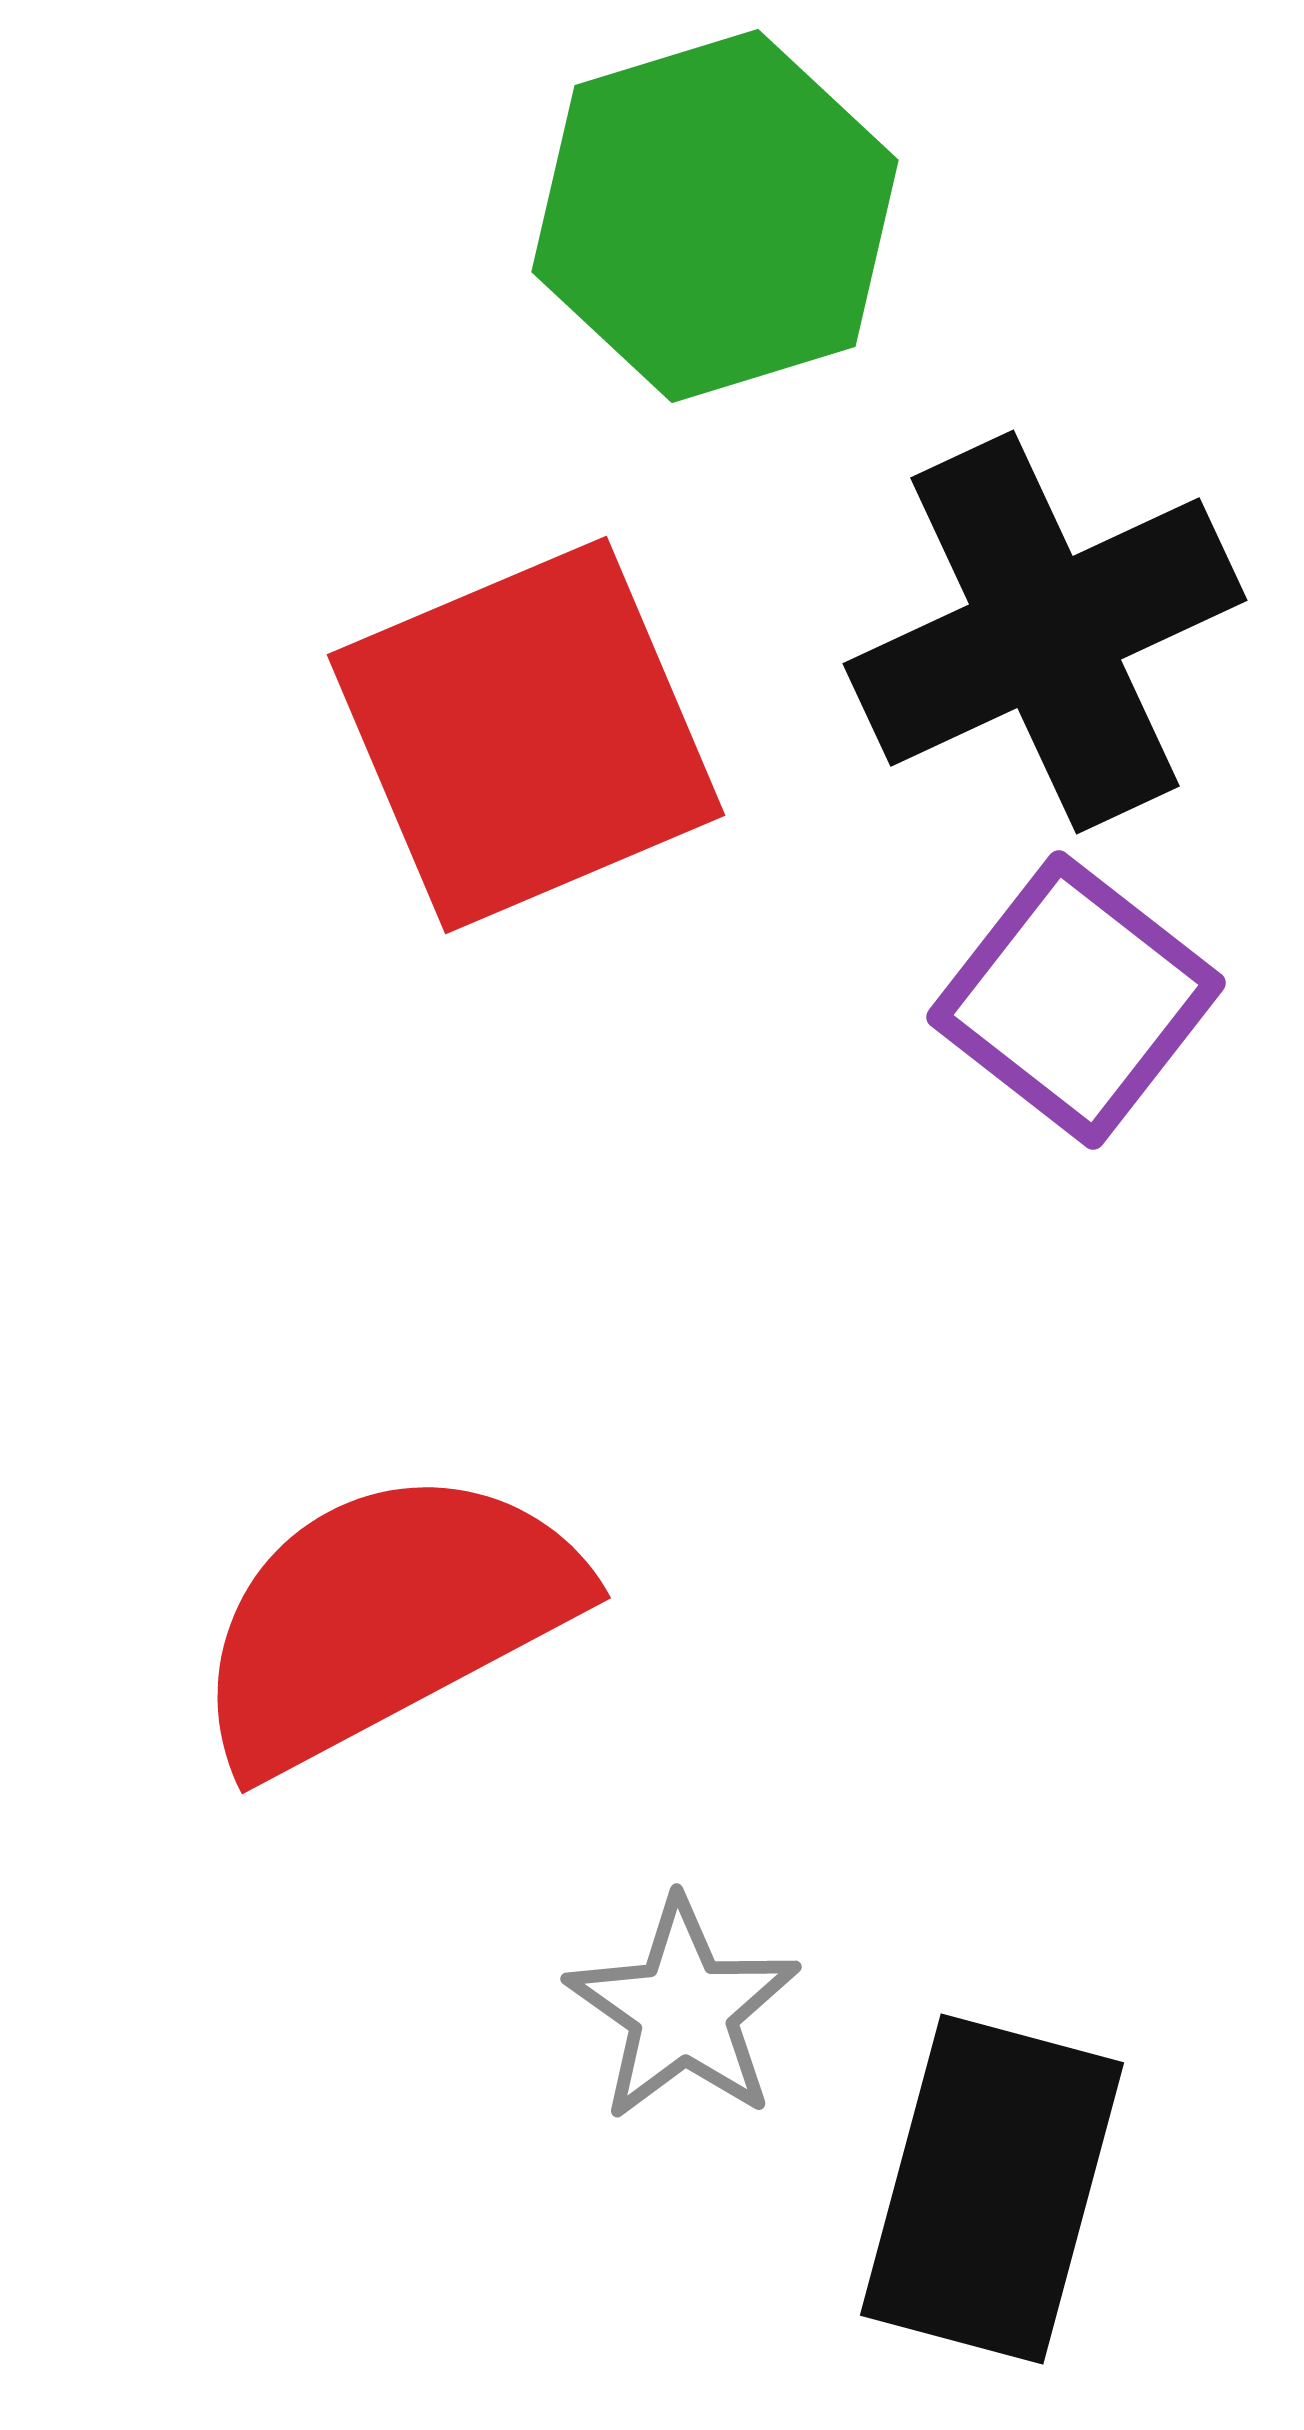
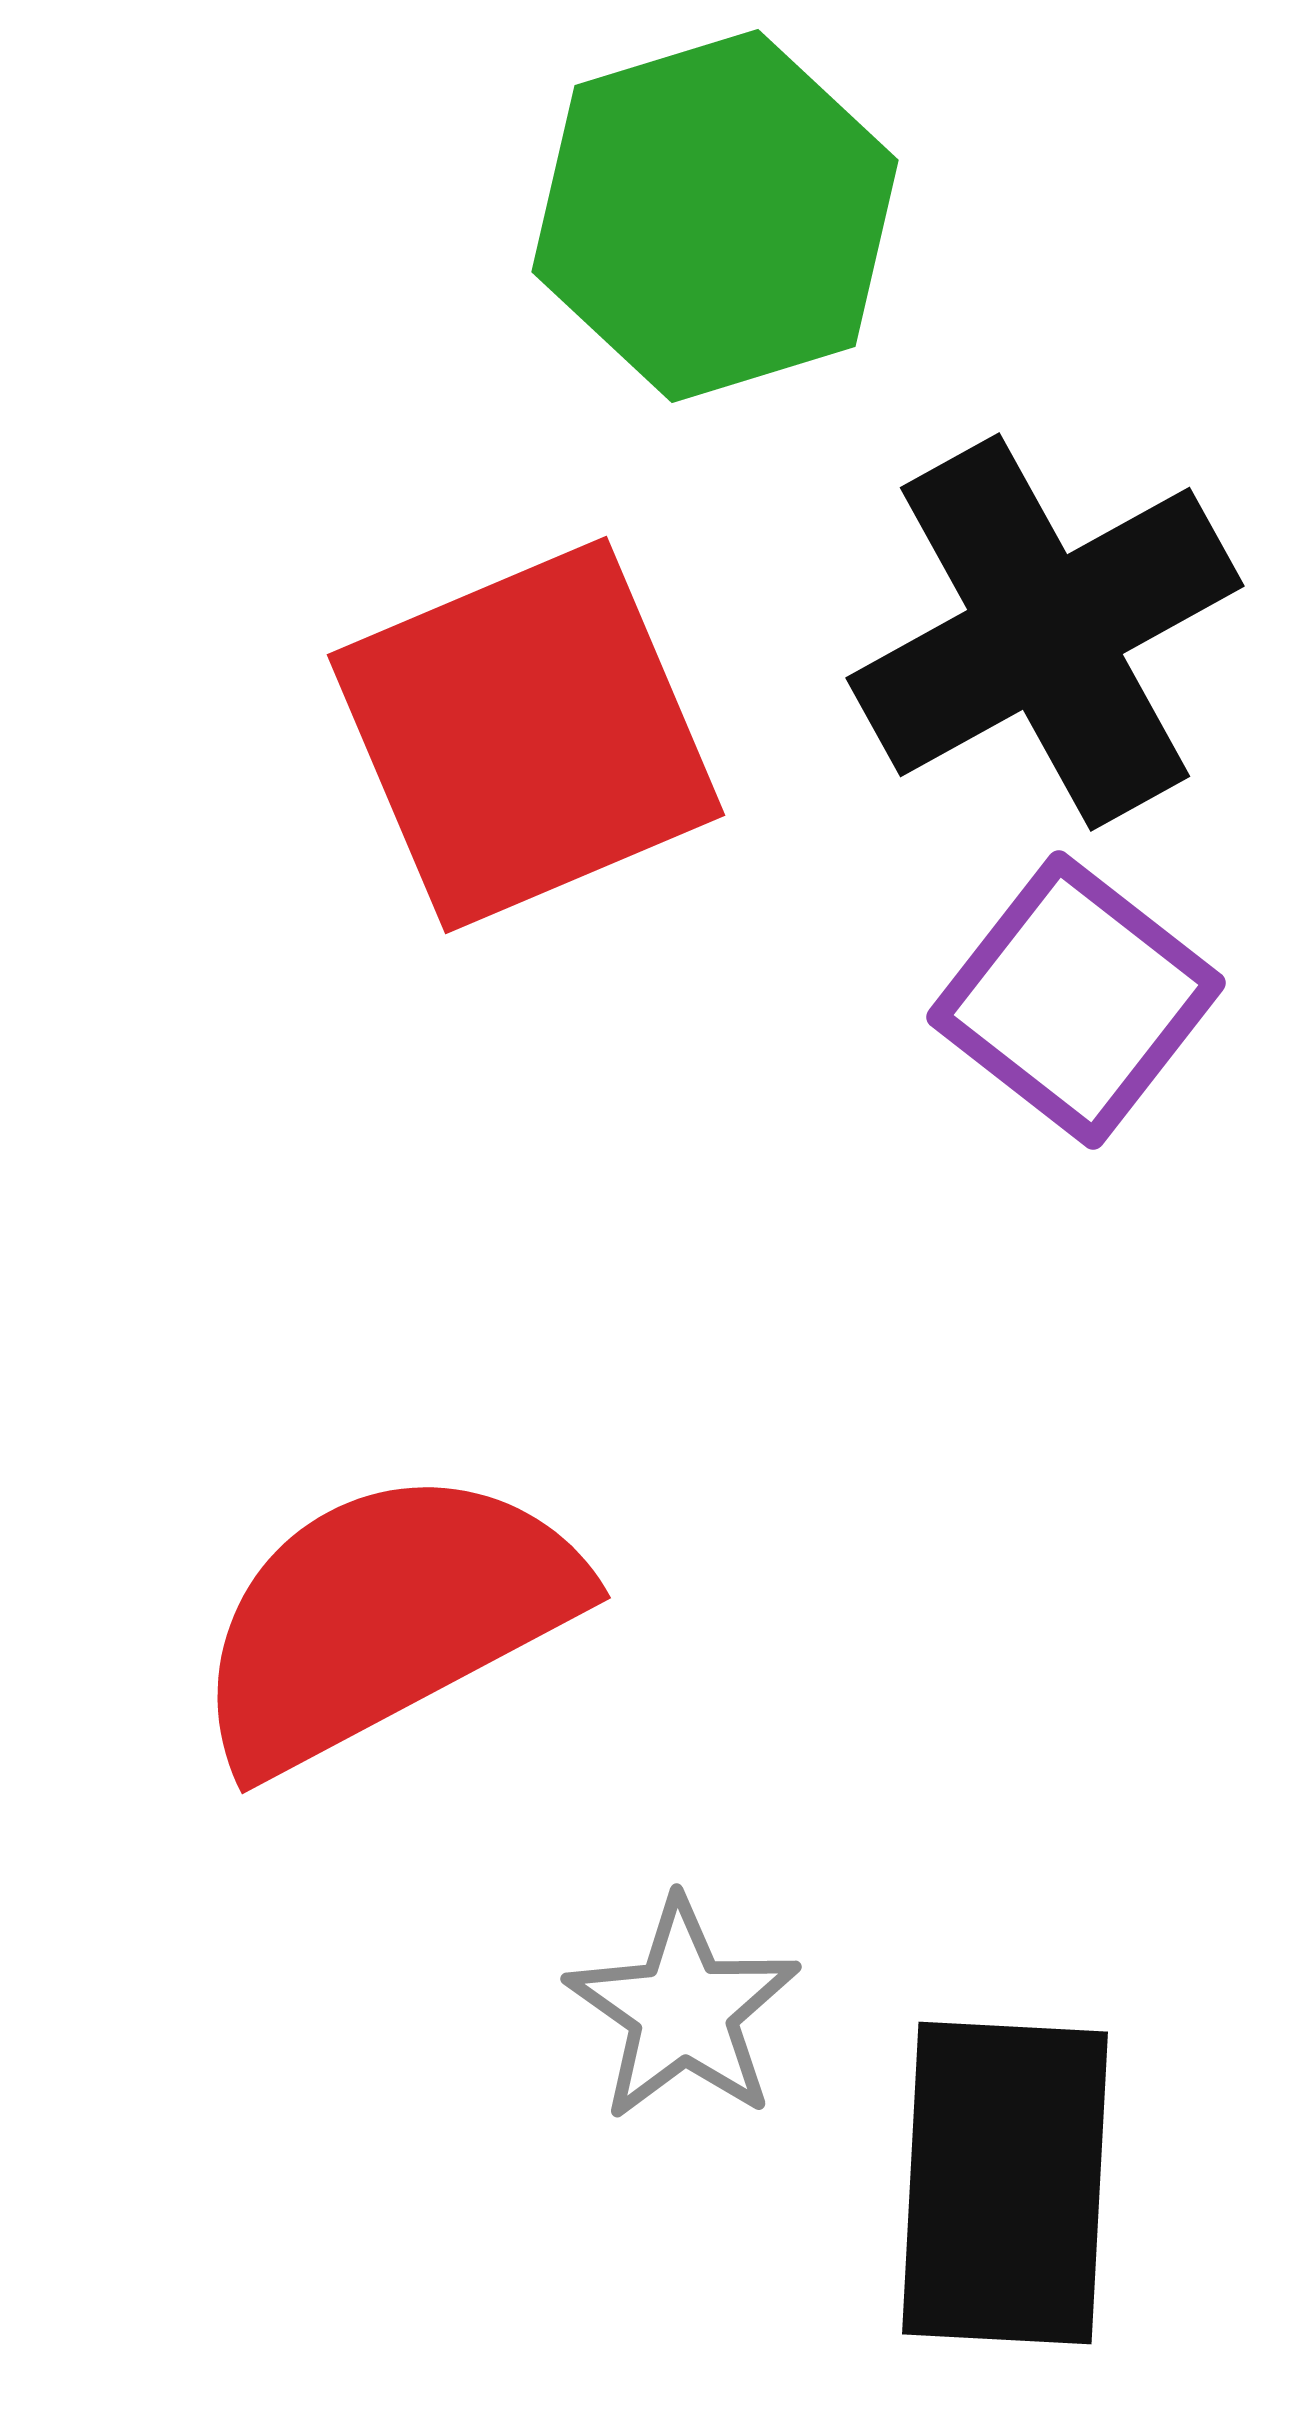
black cross: rotated 4 degrees counterclockwise
black rectangle: moved 13 px right, 6 px up; rotated 12 degrees counterclockwise
